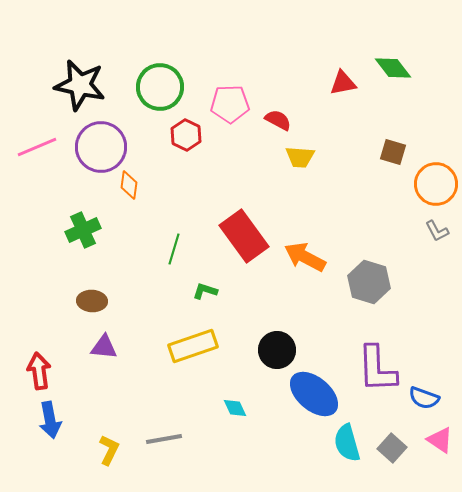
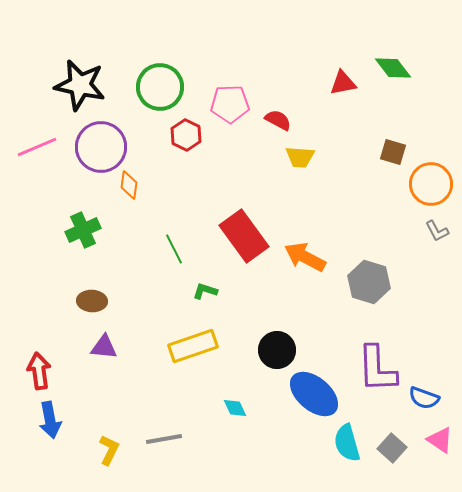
orange circle: moved 5 px left
green line: rotated 44 degrees counterclockwise
